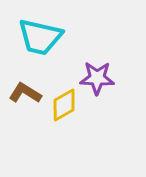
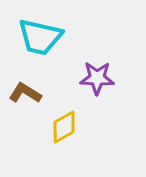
yellow diamond: moved 22 px down
